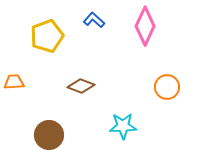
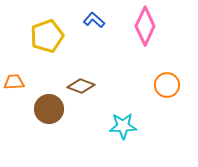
orange circle: moved 2 px up
brown circle: moved 26 px up
